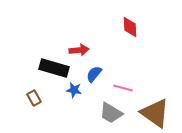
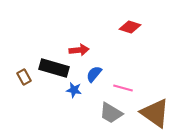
red diamond: rotated 70 degrees counterclockwise
brown rectangle: moved 10 px left, 21 px up
